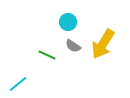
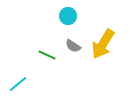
cyan circle: moved 6 px up
